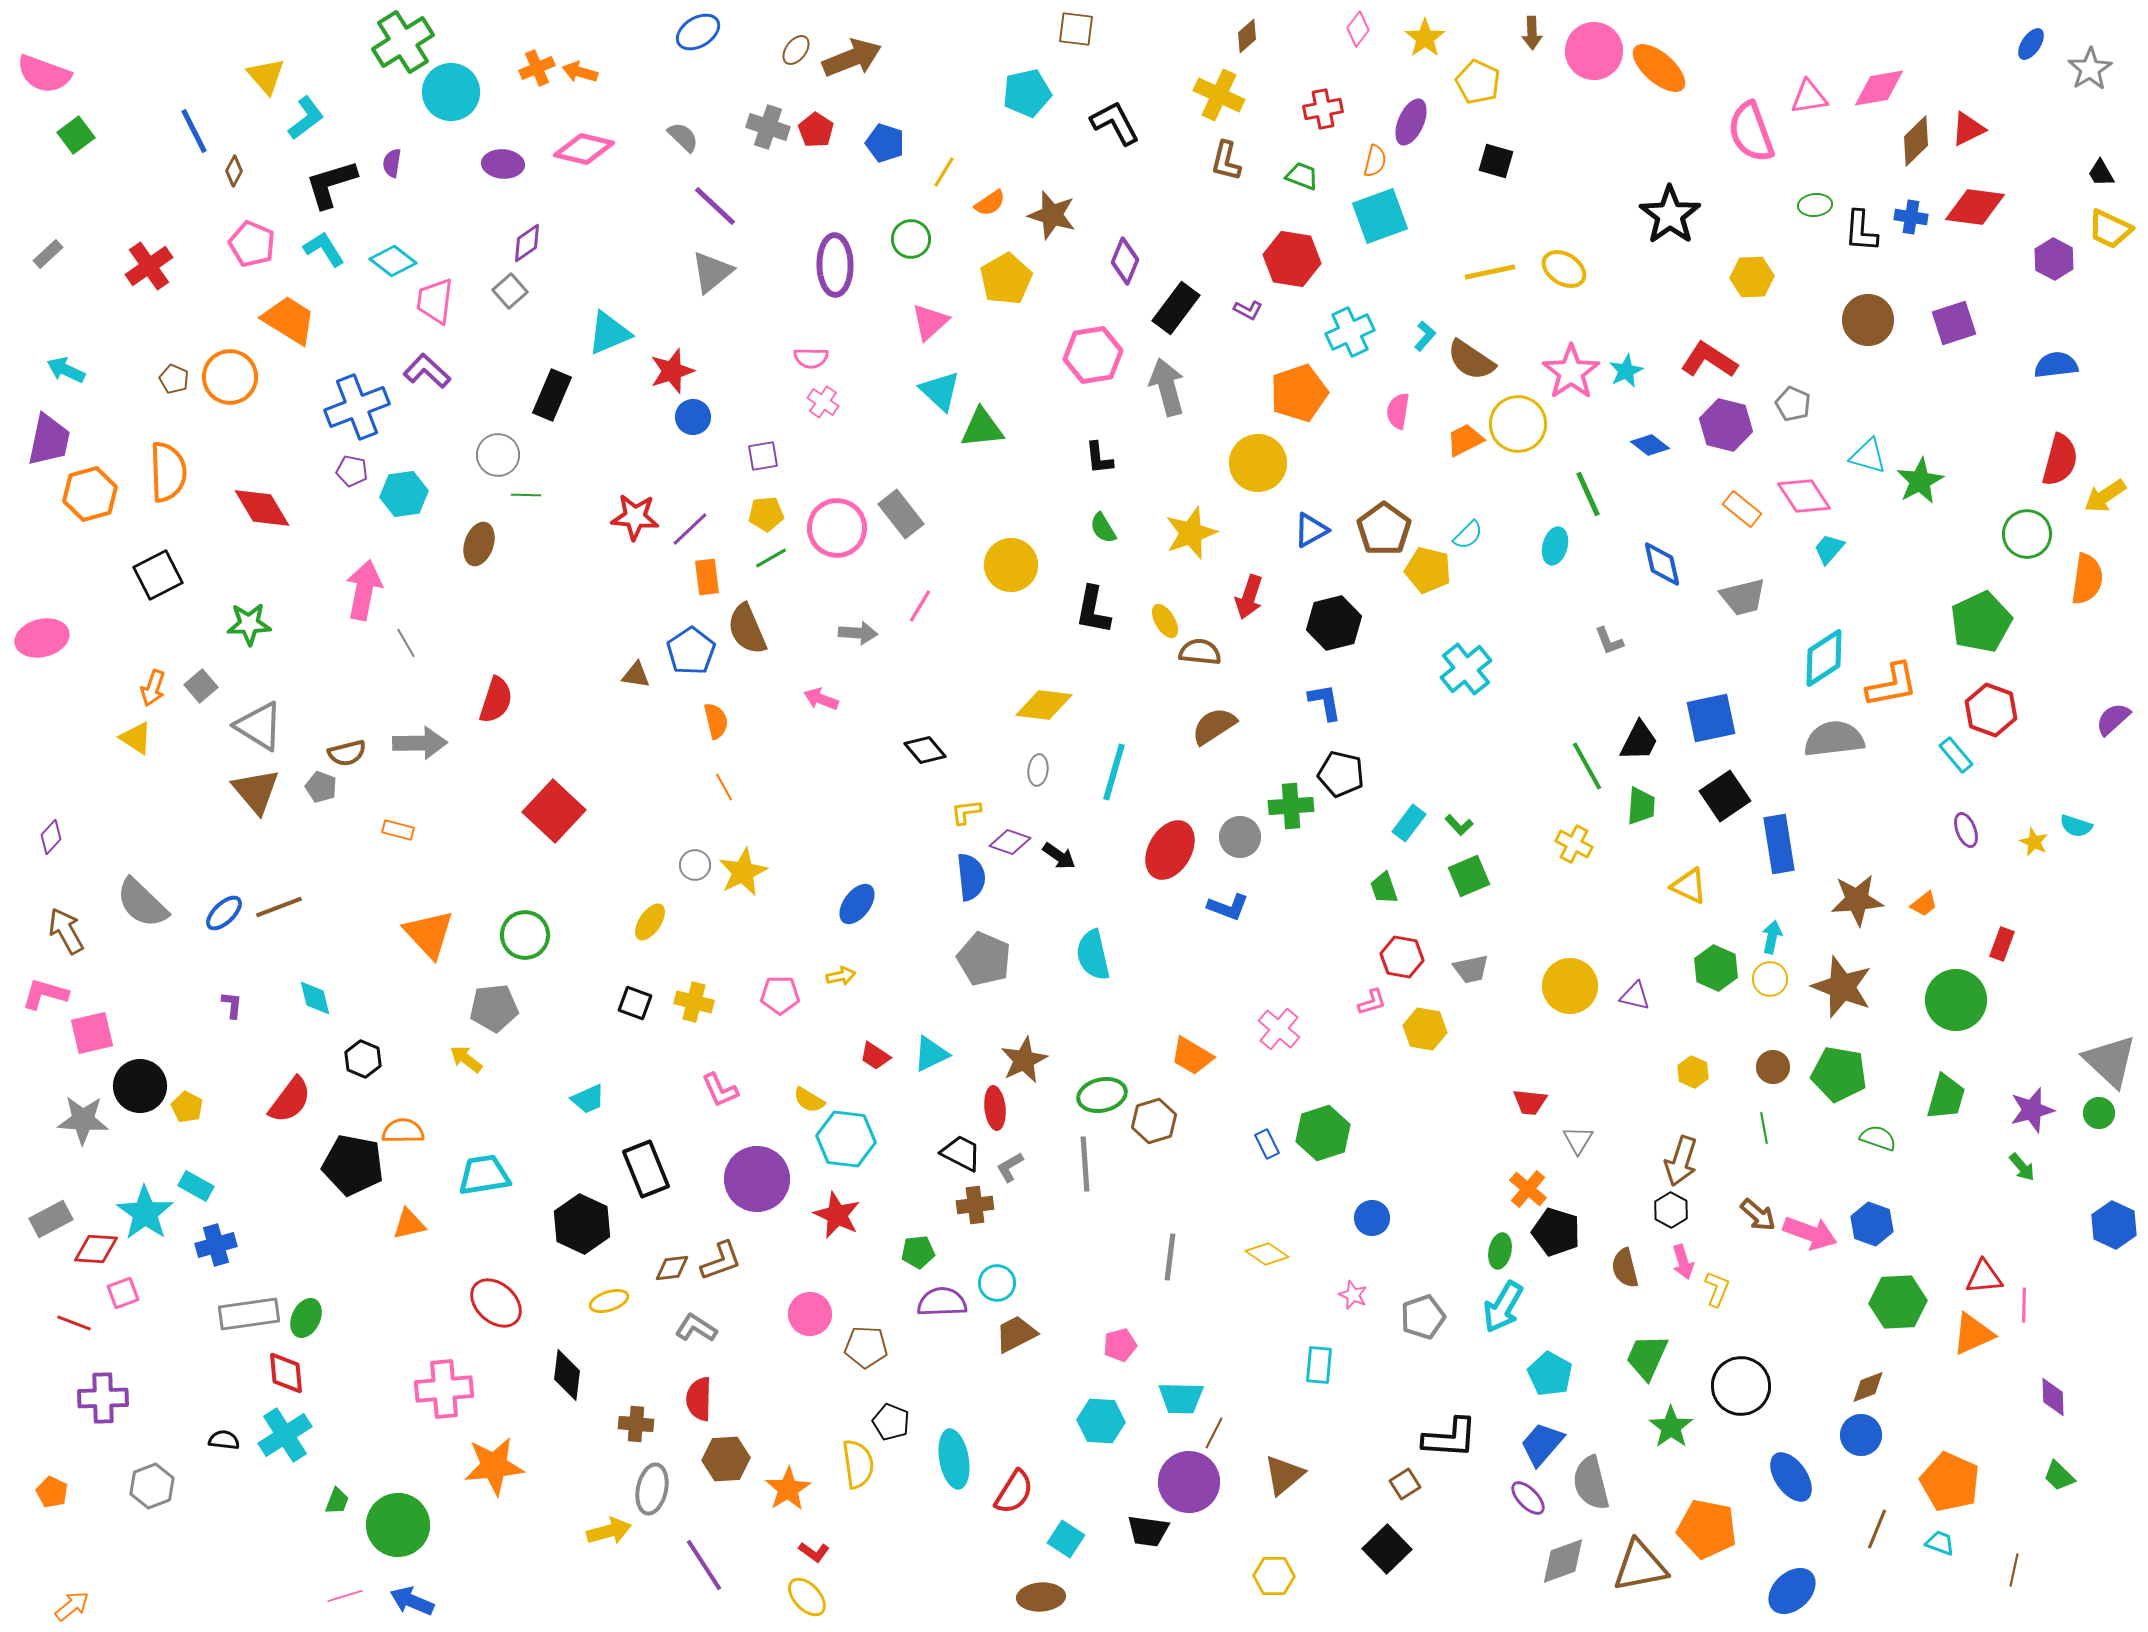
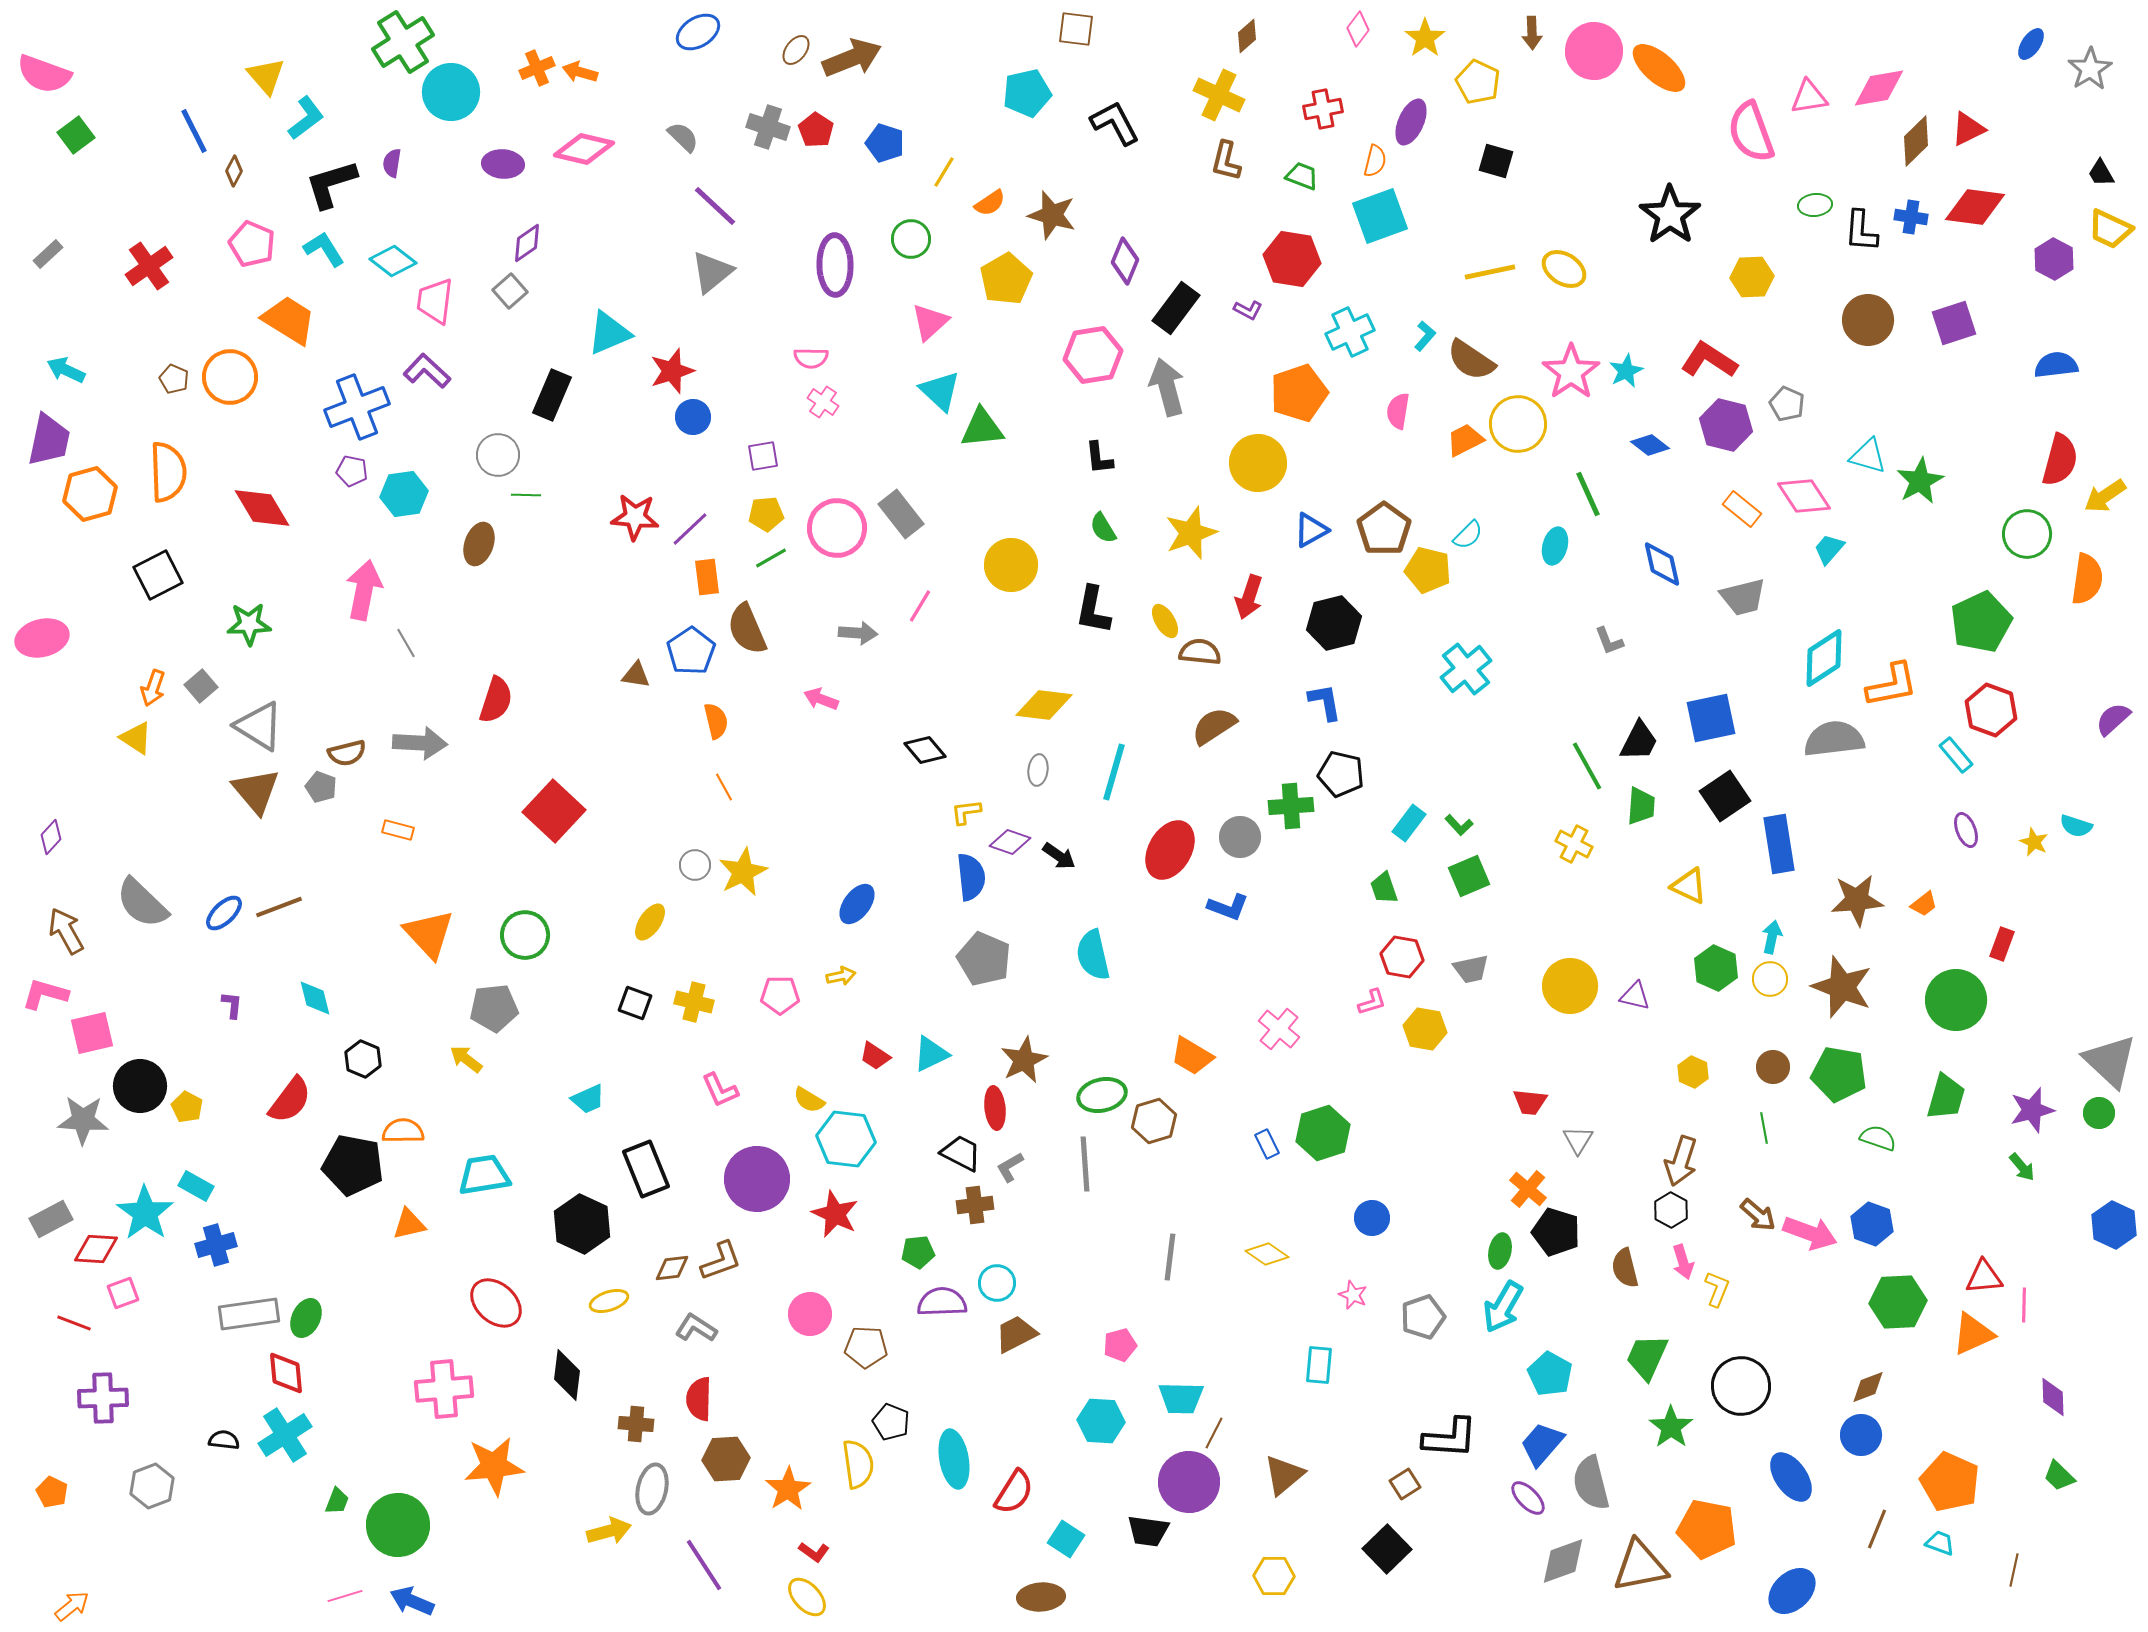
gray pentagon at (1793, 404): moved 6 px left
gray arrow at (420, 743): rotated 4 degrees clockwise
red star at (837, 1215): moved 2 px left, 1 px up
